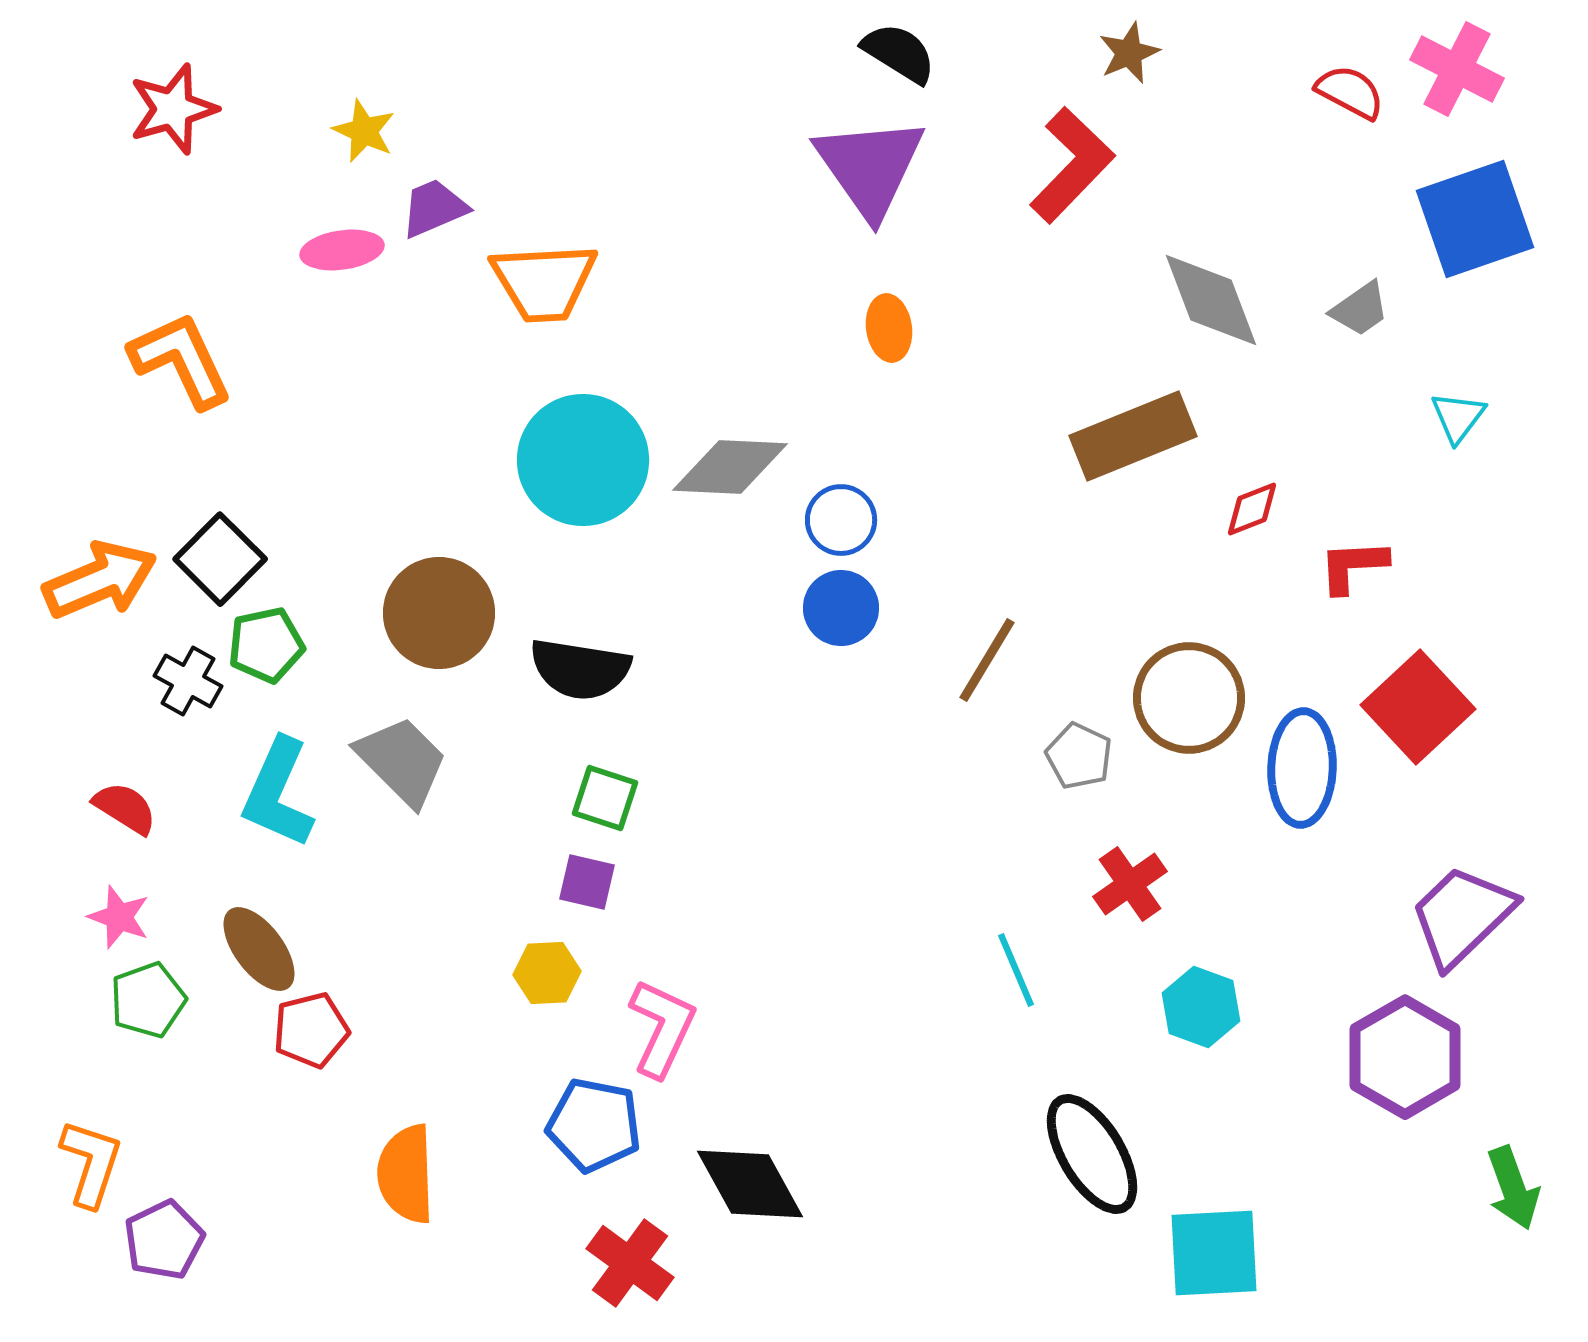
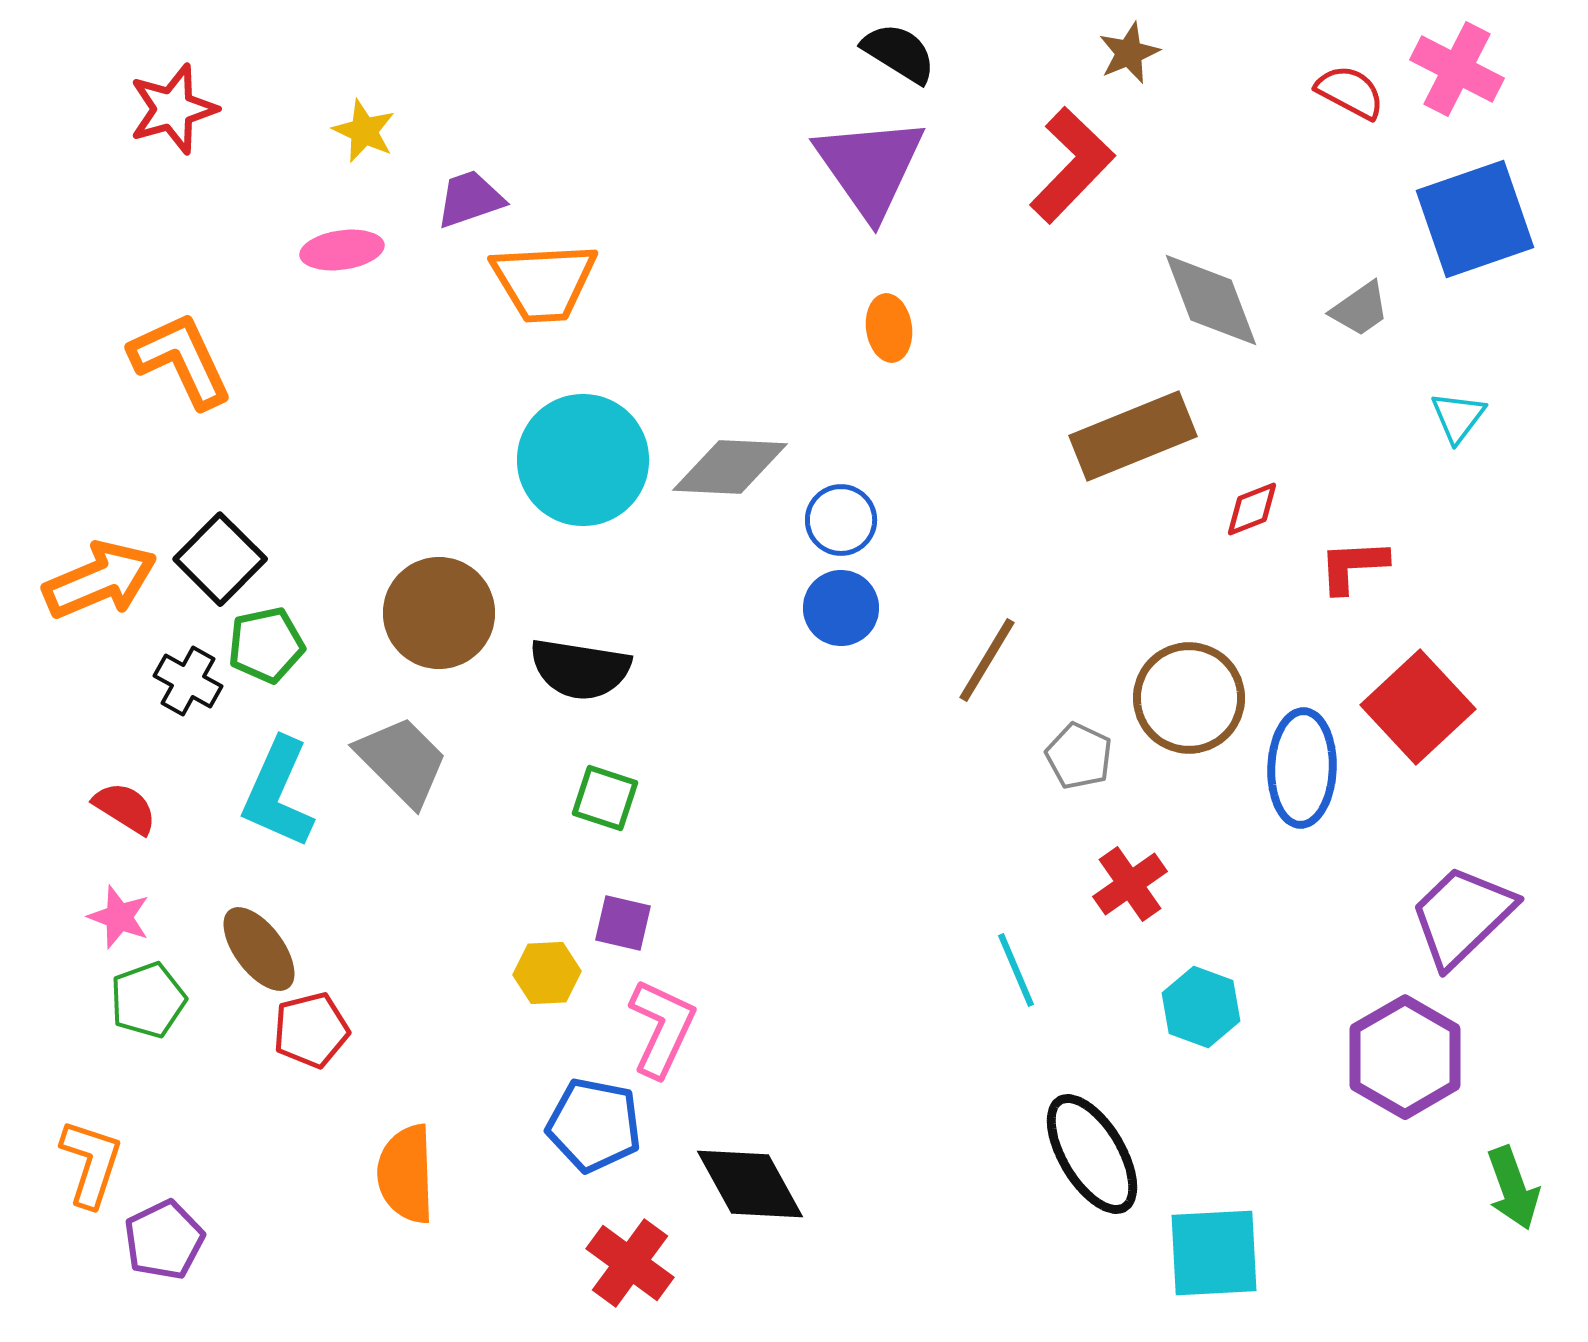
purple trapezoid at (434, 208): moved 36 px right, 9 px up; rotated 4 degrees clockwise
purple square at (587, 882): moved 36 px right, 41 px down
